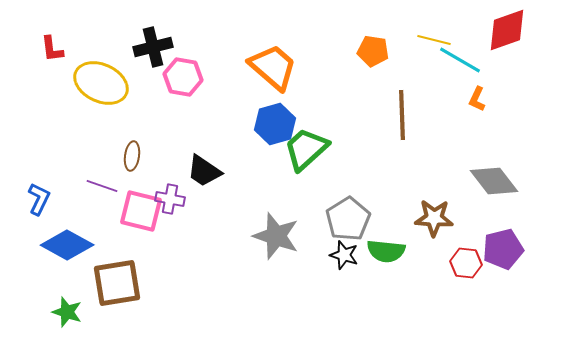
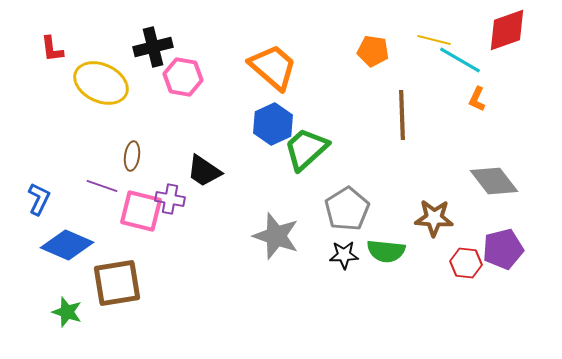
blue hexagon: moved 2 px left; rotated 9 degrees counterclockwise
gray pentagon: moved 1 px left, 10 px up
blue diamond: rotated 6 degrees counterclockwise
black star: rotated 20 degrees counterclockwise
